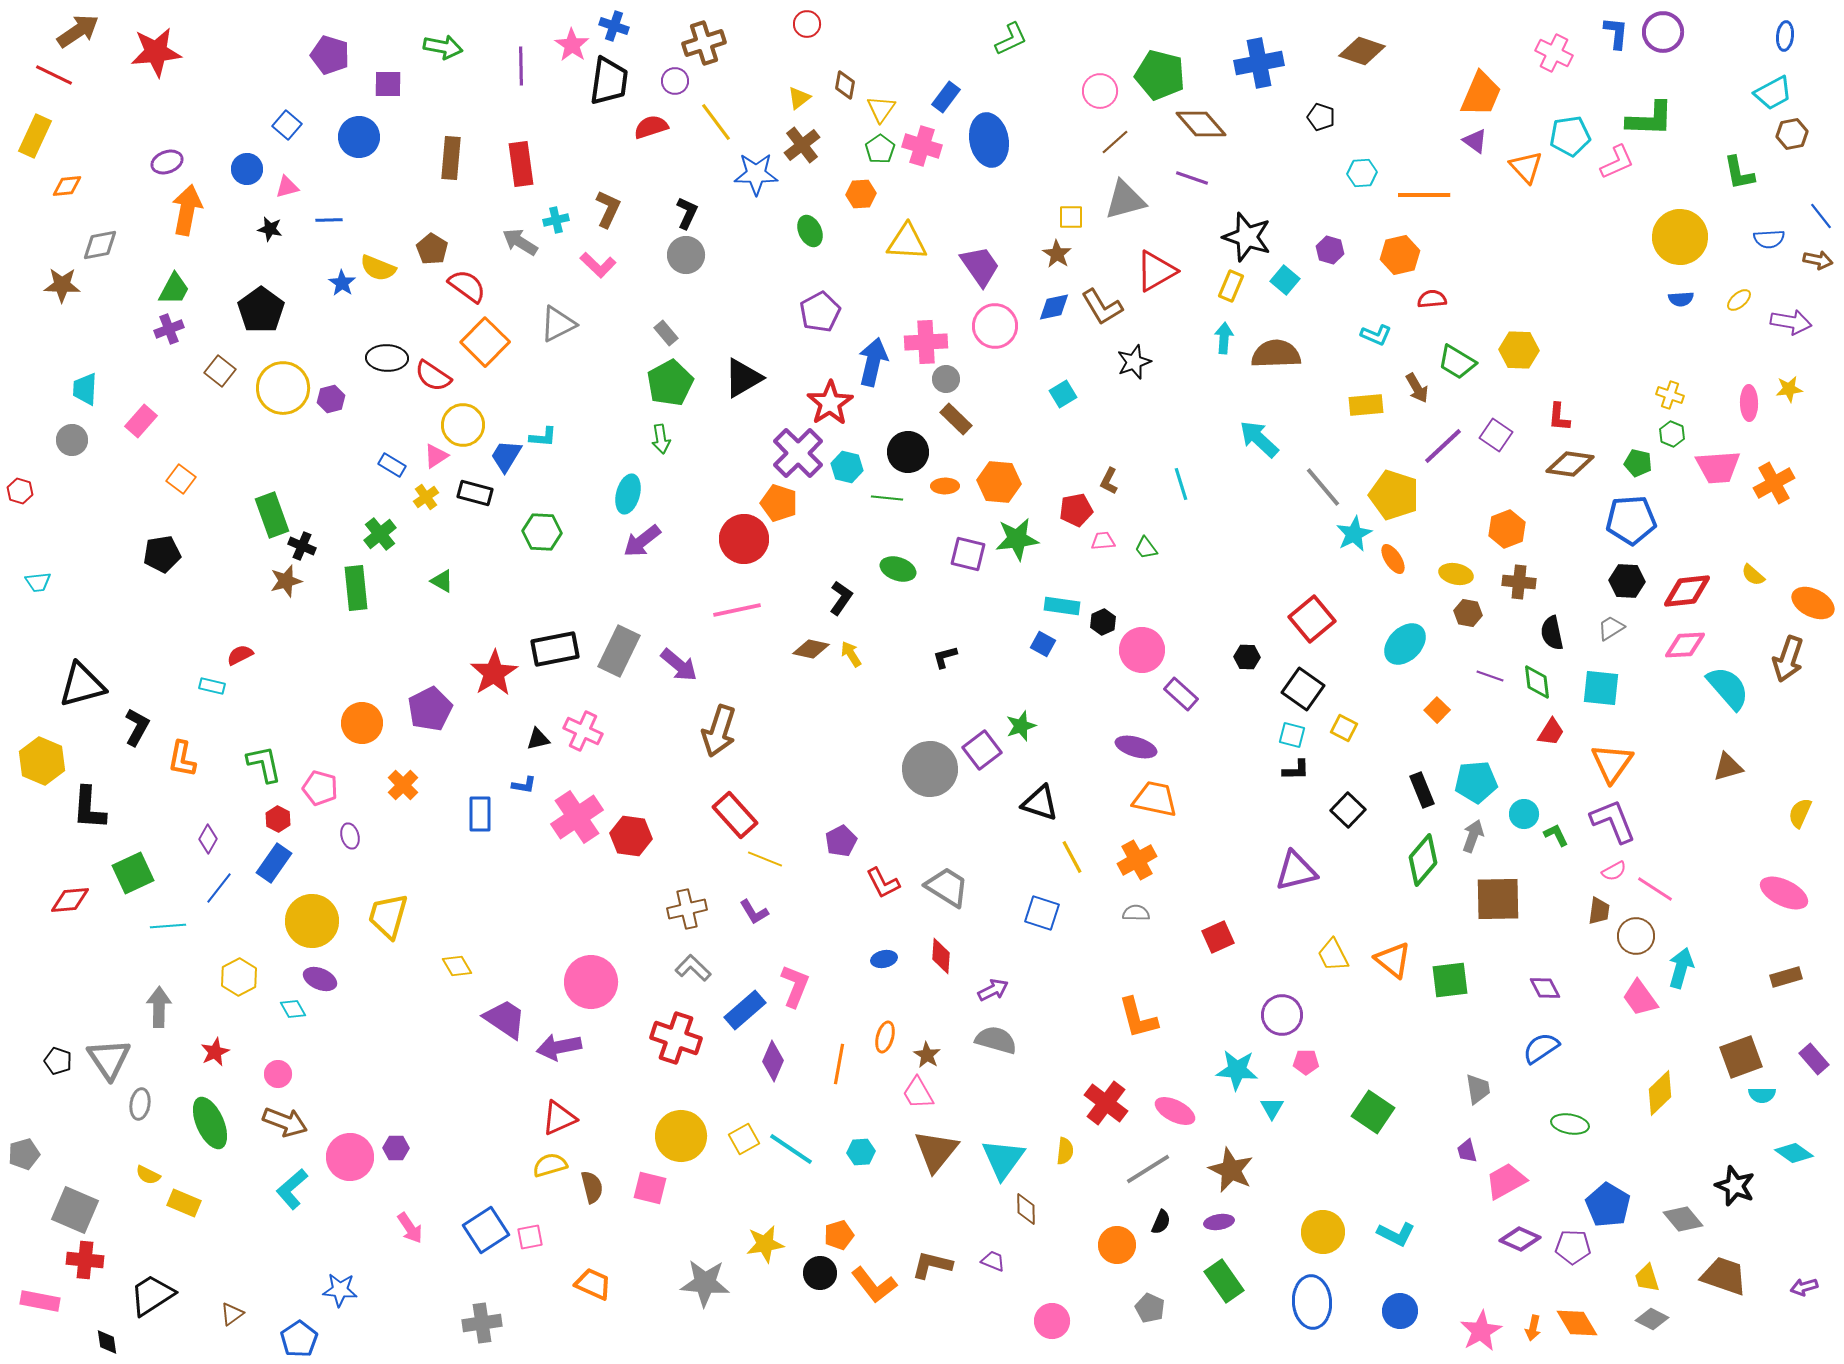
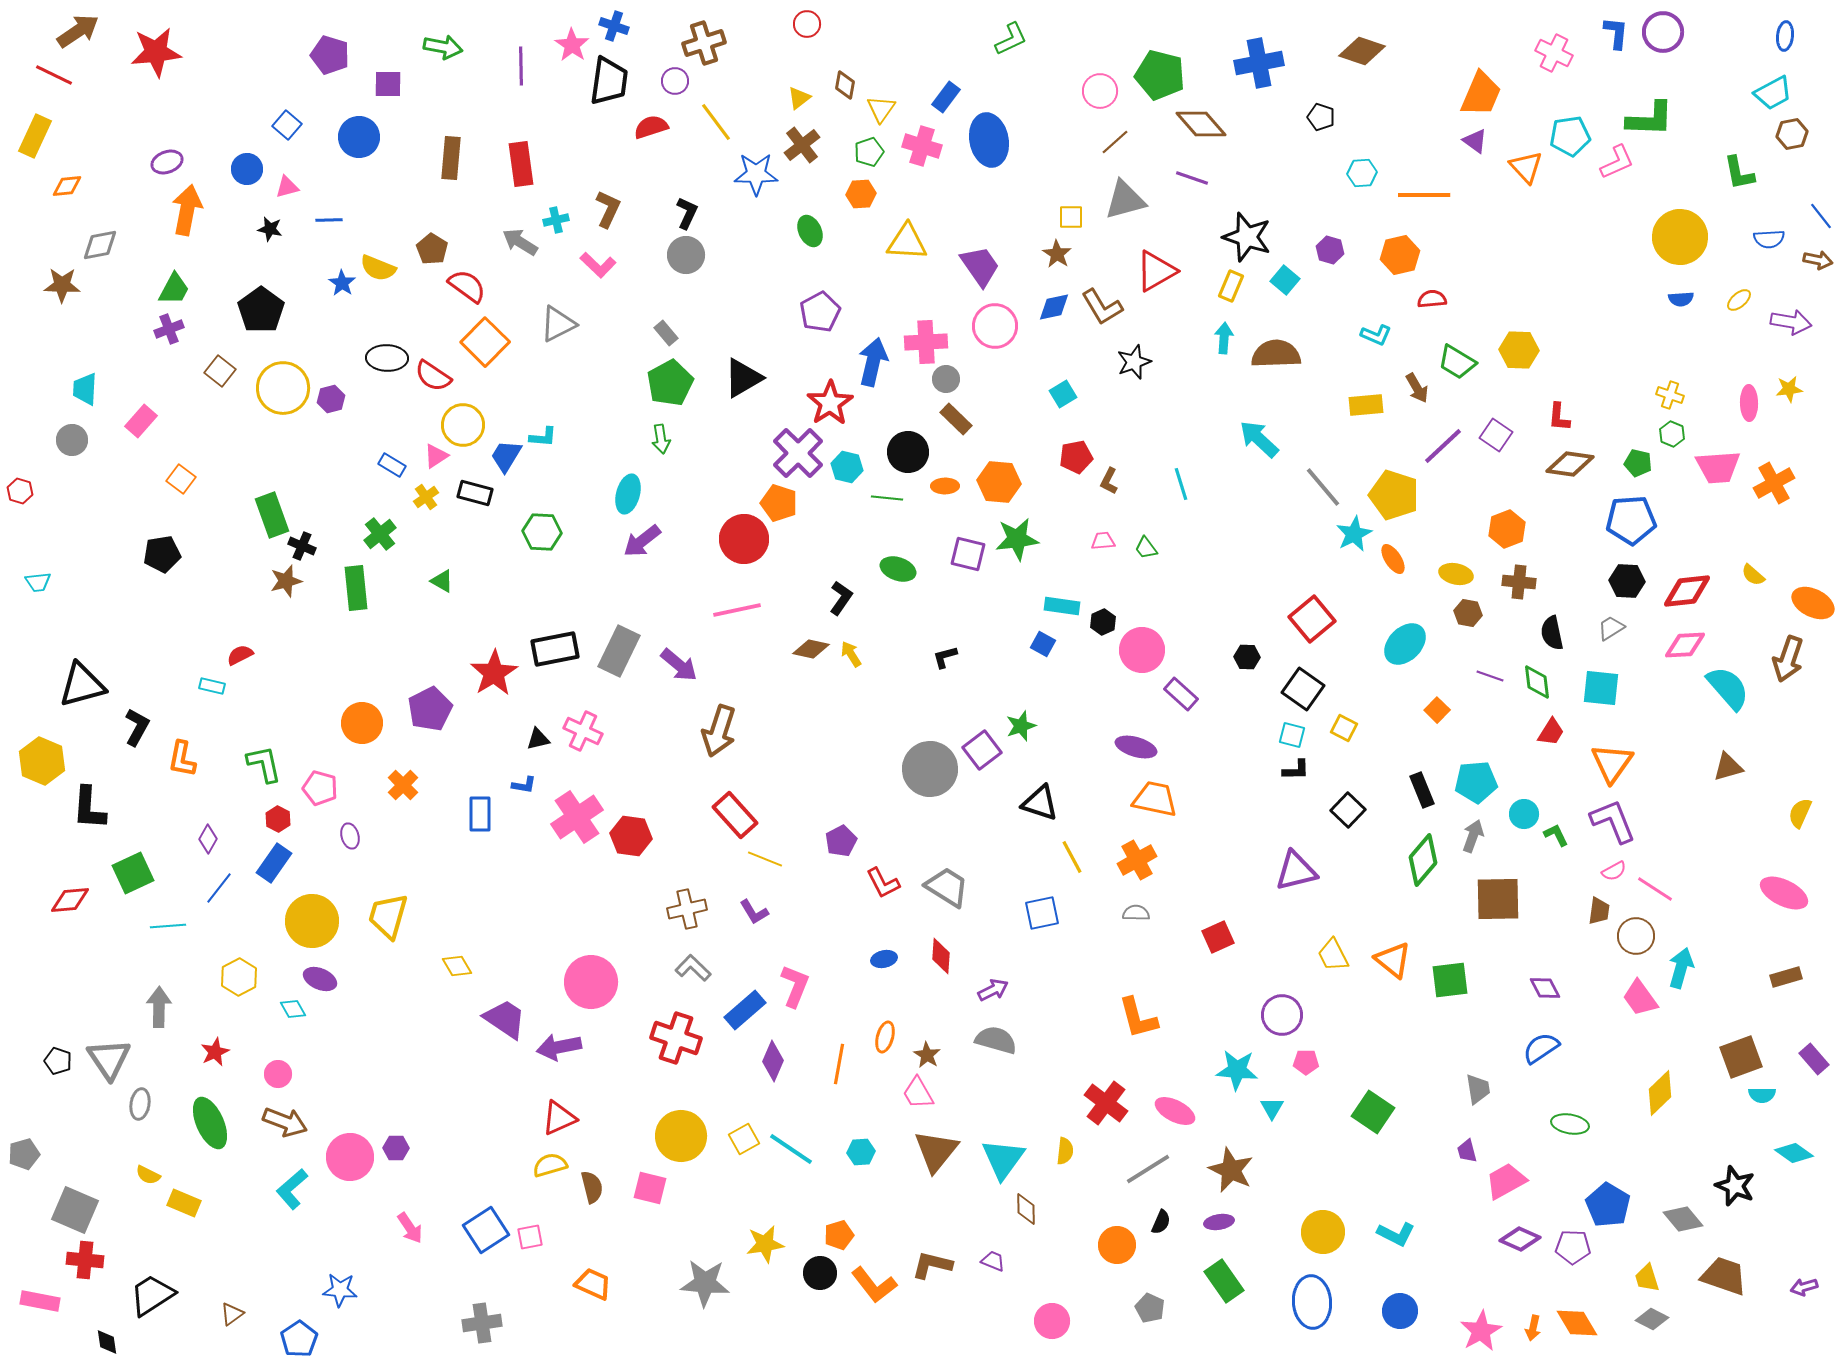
green pentagon at (880, 149): moved 11 px left, 3 px down; rotated 16 degrees clockwise
red pentagon at (1076, 510): moved 53 px up
blue square at (1042, 913): rotated 30 degrees counterclockwise
